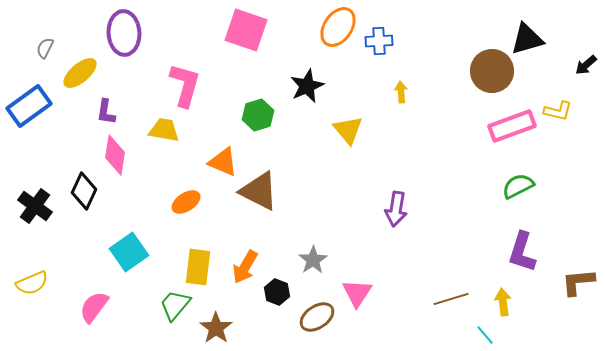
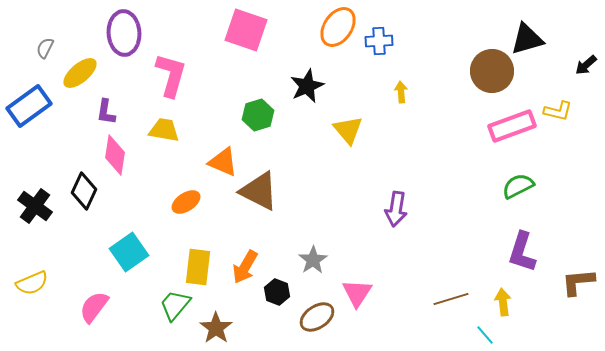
pink L-shape at (185, 85): moved 14 px left, 10 px up
